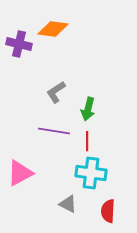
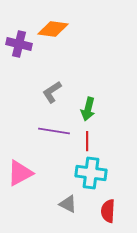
gray L-shape: moved 4 px left
